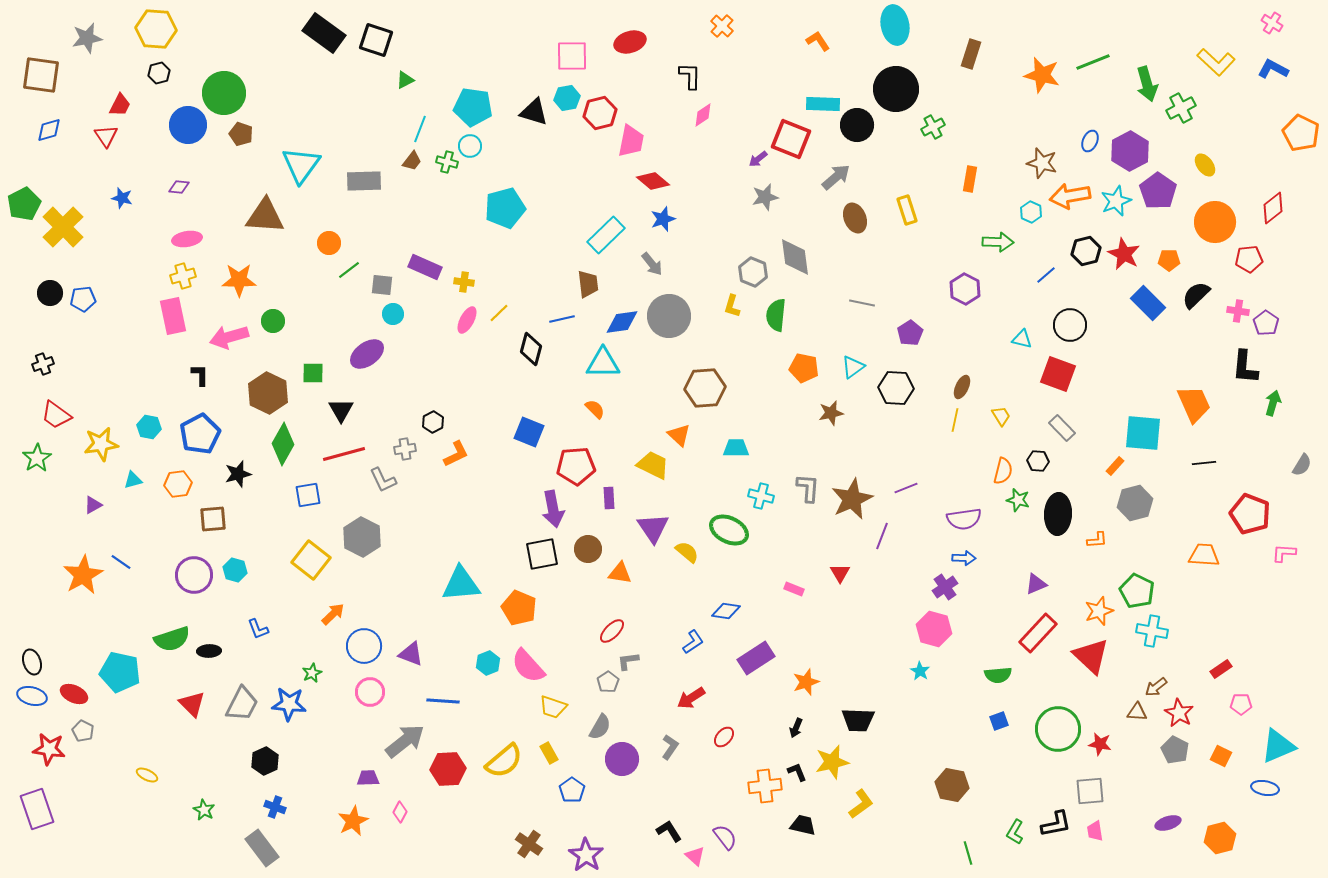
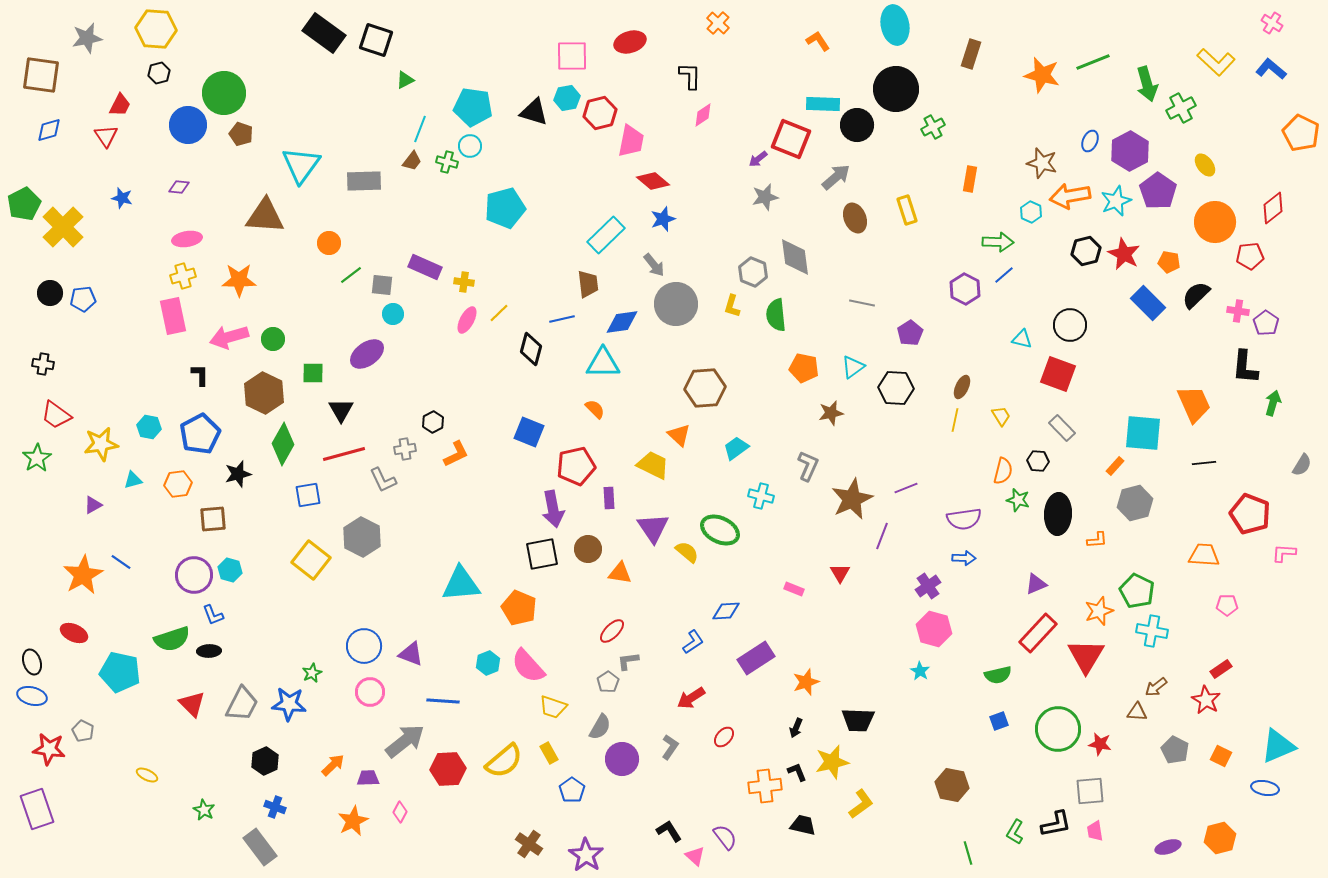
orange cross at (722, 26): moved 4 px left, 3 px up
blue L-shape at (1273, 69): moved 2 px left; rotated 12 degrees clockwise
red pentagon at (1249, 259): moved 1 px right, 3 px up
orange pentagon at (1169, 260): moved 2 px down; rotated 10 degrees clockwise
gray arrow at (652, 264): moved 2 px right, 1 px down
green line at (349, 270): moved 2 px right, 5 px down
blue line at (1046, 275): moved 42 px left
green semicircle at (776, 315): rotated 12 degrees counterclockwise
gray circle at (669, 316): moved 7 px right, 12 px up
green circle at (273, 321): moved 18 px down
black cross at (43, 364): rotated 30 degrees clockwise
brown hexagon at (268, 393): moved 4 px left
cyan trapezoid at (736, 448): rotated 36 degrees counterclockwise
red pentagon at (576, 466): rotated 9 degrees counterclockwise
gray L-shape at (808, 488): moved 22 px up; rotated 20 degrees clockwise
green ellipse at (729, 530): moved 9 px left
cyan hexagon at (235, 570): moved 5 px left
purple cross at (945, 587): moved 17 px left, 1 px up
blue diamond at (726, 611): rotated 12 degrees counterclockwise
orange arrow at (333, 614): moved 151 px down
blue L-shape at (258, 629): moved 45 px left, 14 px up
red triangle at (1091, 656): moved 5 px left; rotated 18 degrees clockwise
green semicircle at (998, 675): rotated 8 degrees counterclockwise
red ellipse at (74, 694): moved 61 px up
pink pentagon at (1241, 704): moved 14 px left, 99 px up
red star at (1179, 713): moved 27 px right, 13 px up
purple ellipse at (1168, 823): moved 24 px down
gray rectangle at (262, 848): moved 2 px left, 1 px up
